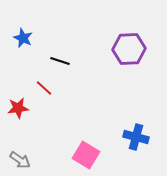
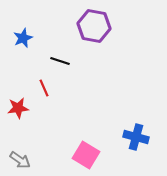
blue star: rotated 24 degrees clockwise
purple hexagon: moved 35 px left, 23 px up; rotated 12 degrees clockwise
red line: rotated 24 degrees clockwise
